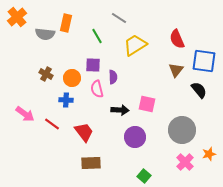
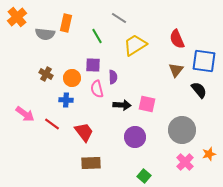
black arrow: moved 2 px right, 5 px up
